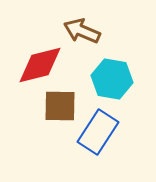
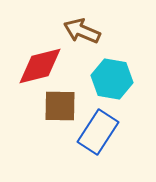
red diamond: moved 1 px down
